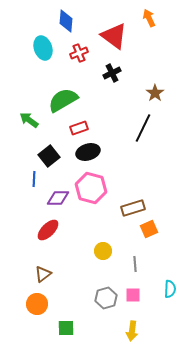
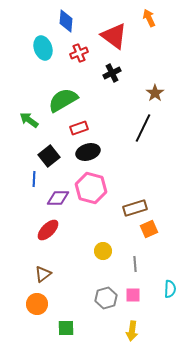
brown rectangle: moved 2 px right
